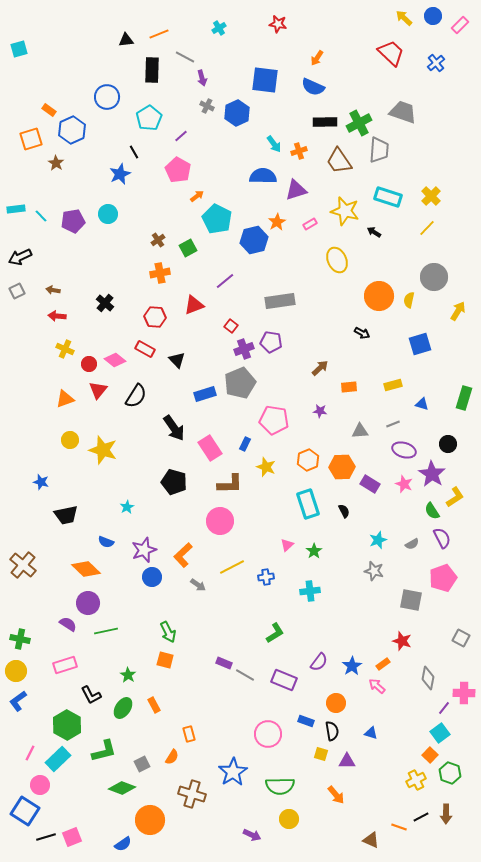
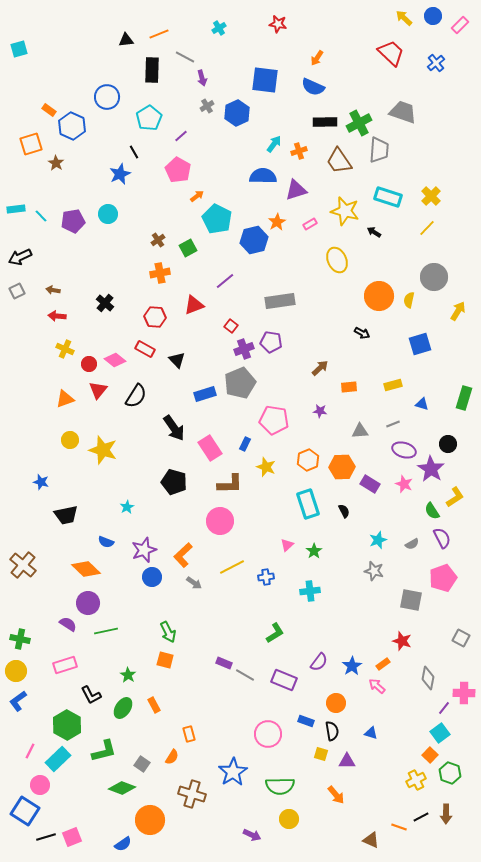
gray cross at (207, 106): rotated 32 degrees clockwise
blue hexagon at (72, 130): moved 4 px up; rotated 12 degrees counterclockwise
orange square at (31, 139): moved 5 px down
cyan arrow at (274, 144): rotated 108 degrees counterclockwise
purple star at (432, 474): moved 1 px left, 5 px up
gray arrow at (198, 585): moved 4 px left, 2 px up
pink line at (30, 753): moved 2 px up
gray square at (142, 764): rotated 28 degrees counterclockwise
